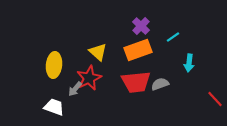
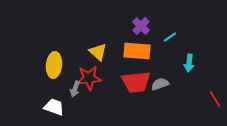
cyan line: moved 3 px left
orange rectangle: moved 1 px left, 1 px down; rotated 24 degrees clockwise
red star: rotated 20 degrees clockwise
gray arrow: rotated 21 degrees counterclockwise
red line: rotated 12 degrees clockwise
